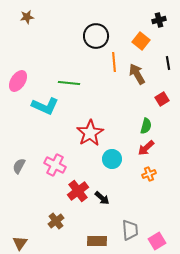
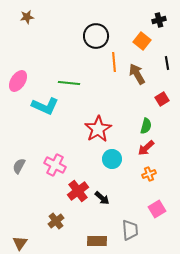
orange square: moved 1 px right
black line: moved 1 px left
red star: moved 8 px right, 4 px up
pink square: moved 32 px up
